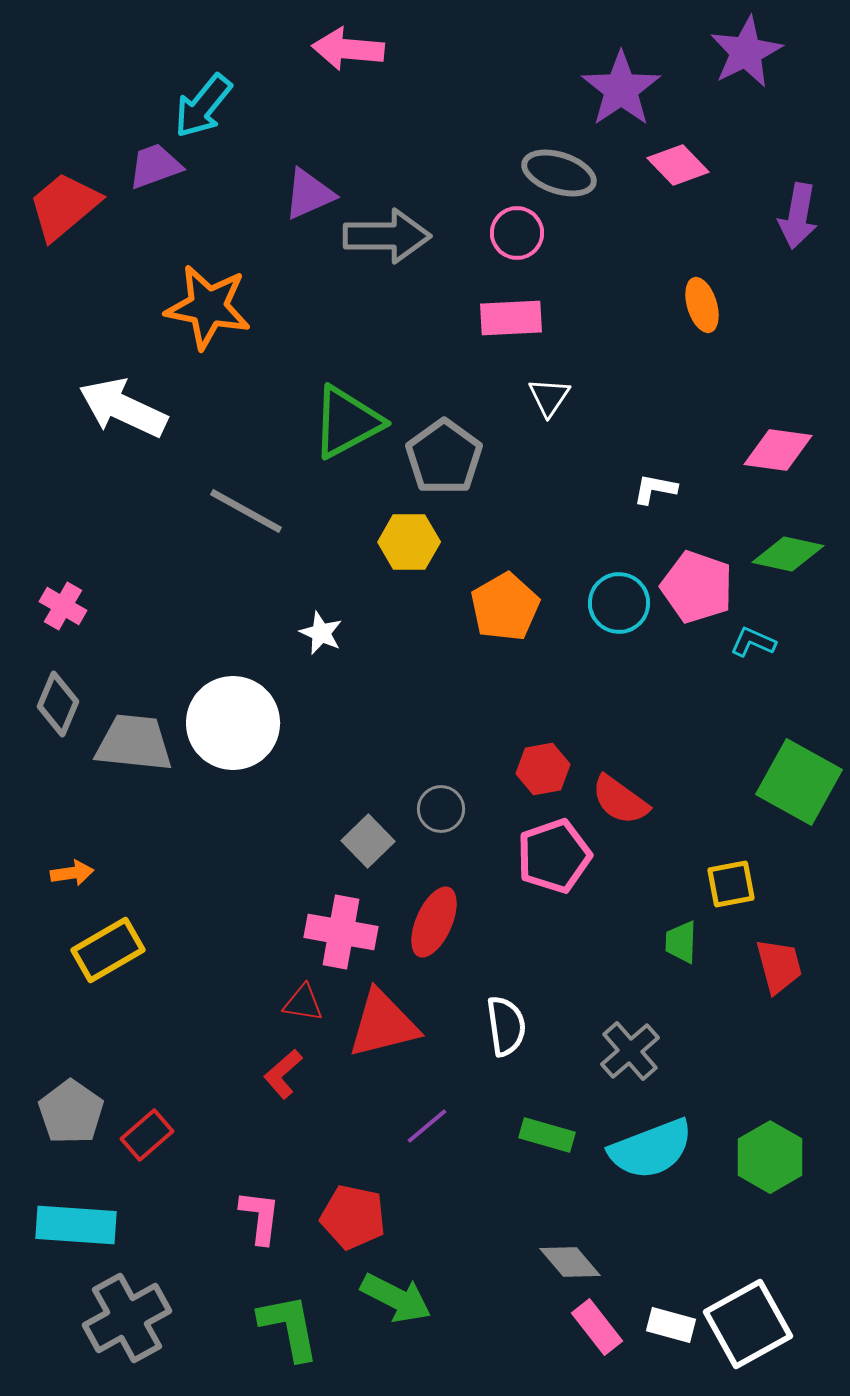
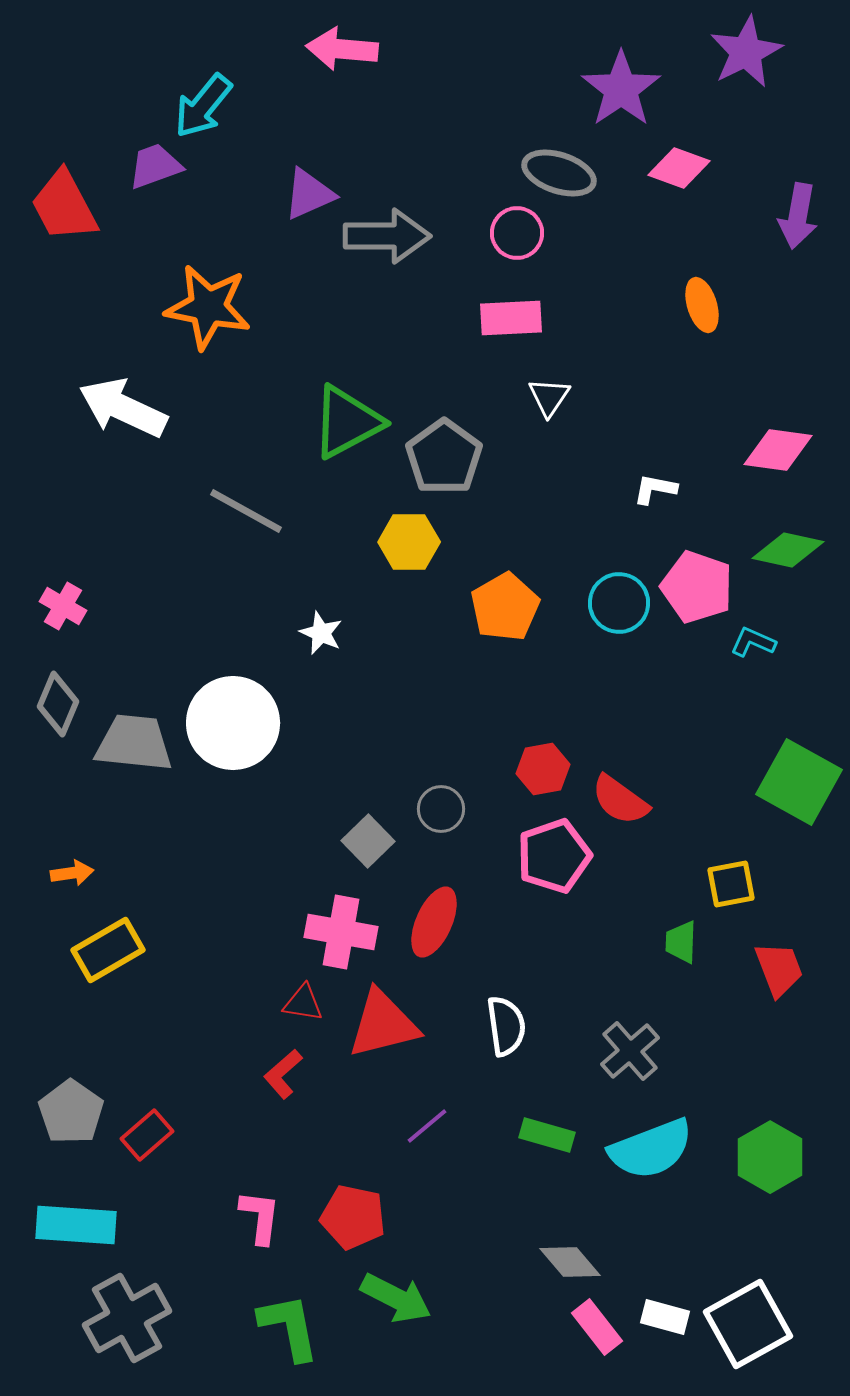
pink arrow at (348, 49): moved 6 px left
pink diamond at (678, 165): moved 1 px right, 3 px down; rotated 26 degrees counterclockwise
red trapezoid at (64, 206): rotated 78 degrees counterclockwise
green diamond at (788, 554): moved 4 px up
red trapezoid at (779, 966): moved 3 px down; rotated 6 degrees counterclockwise
white rectangle at (671, 1325): moved 6 px left, 8 px up
